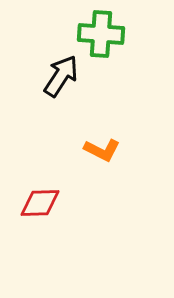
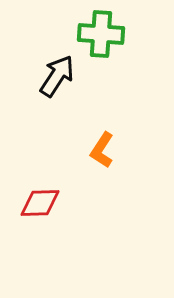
black arrow: moved 4 px left
orange L-shape: rotated 96 degrees clockwise
